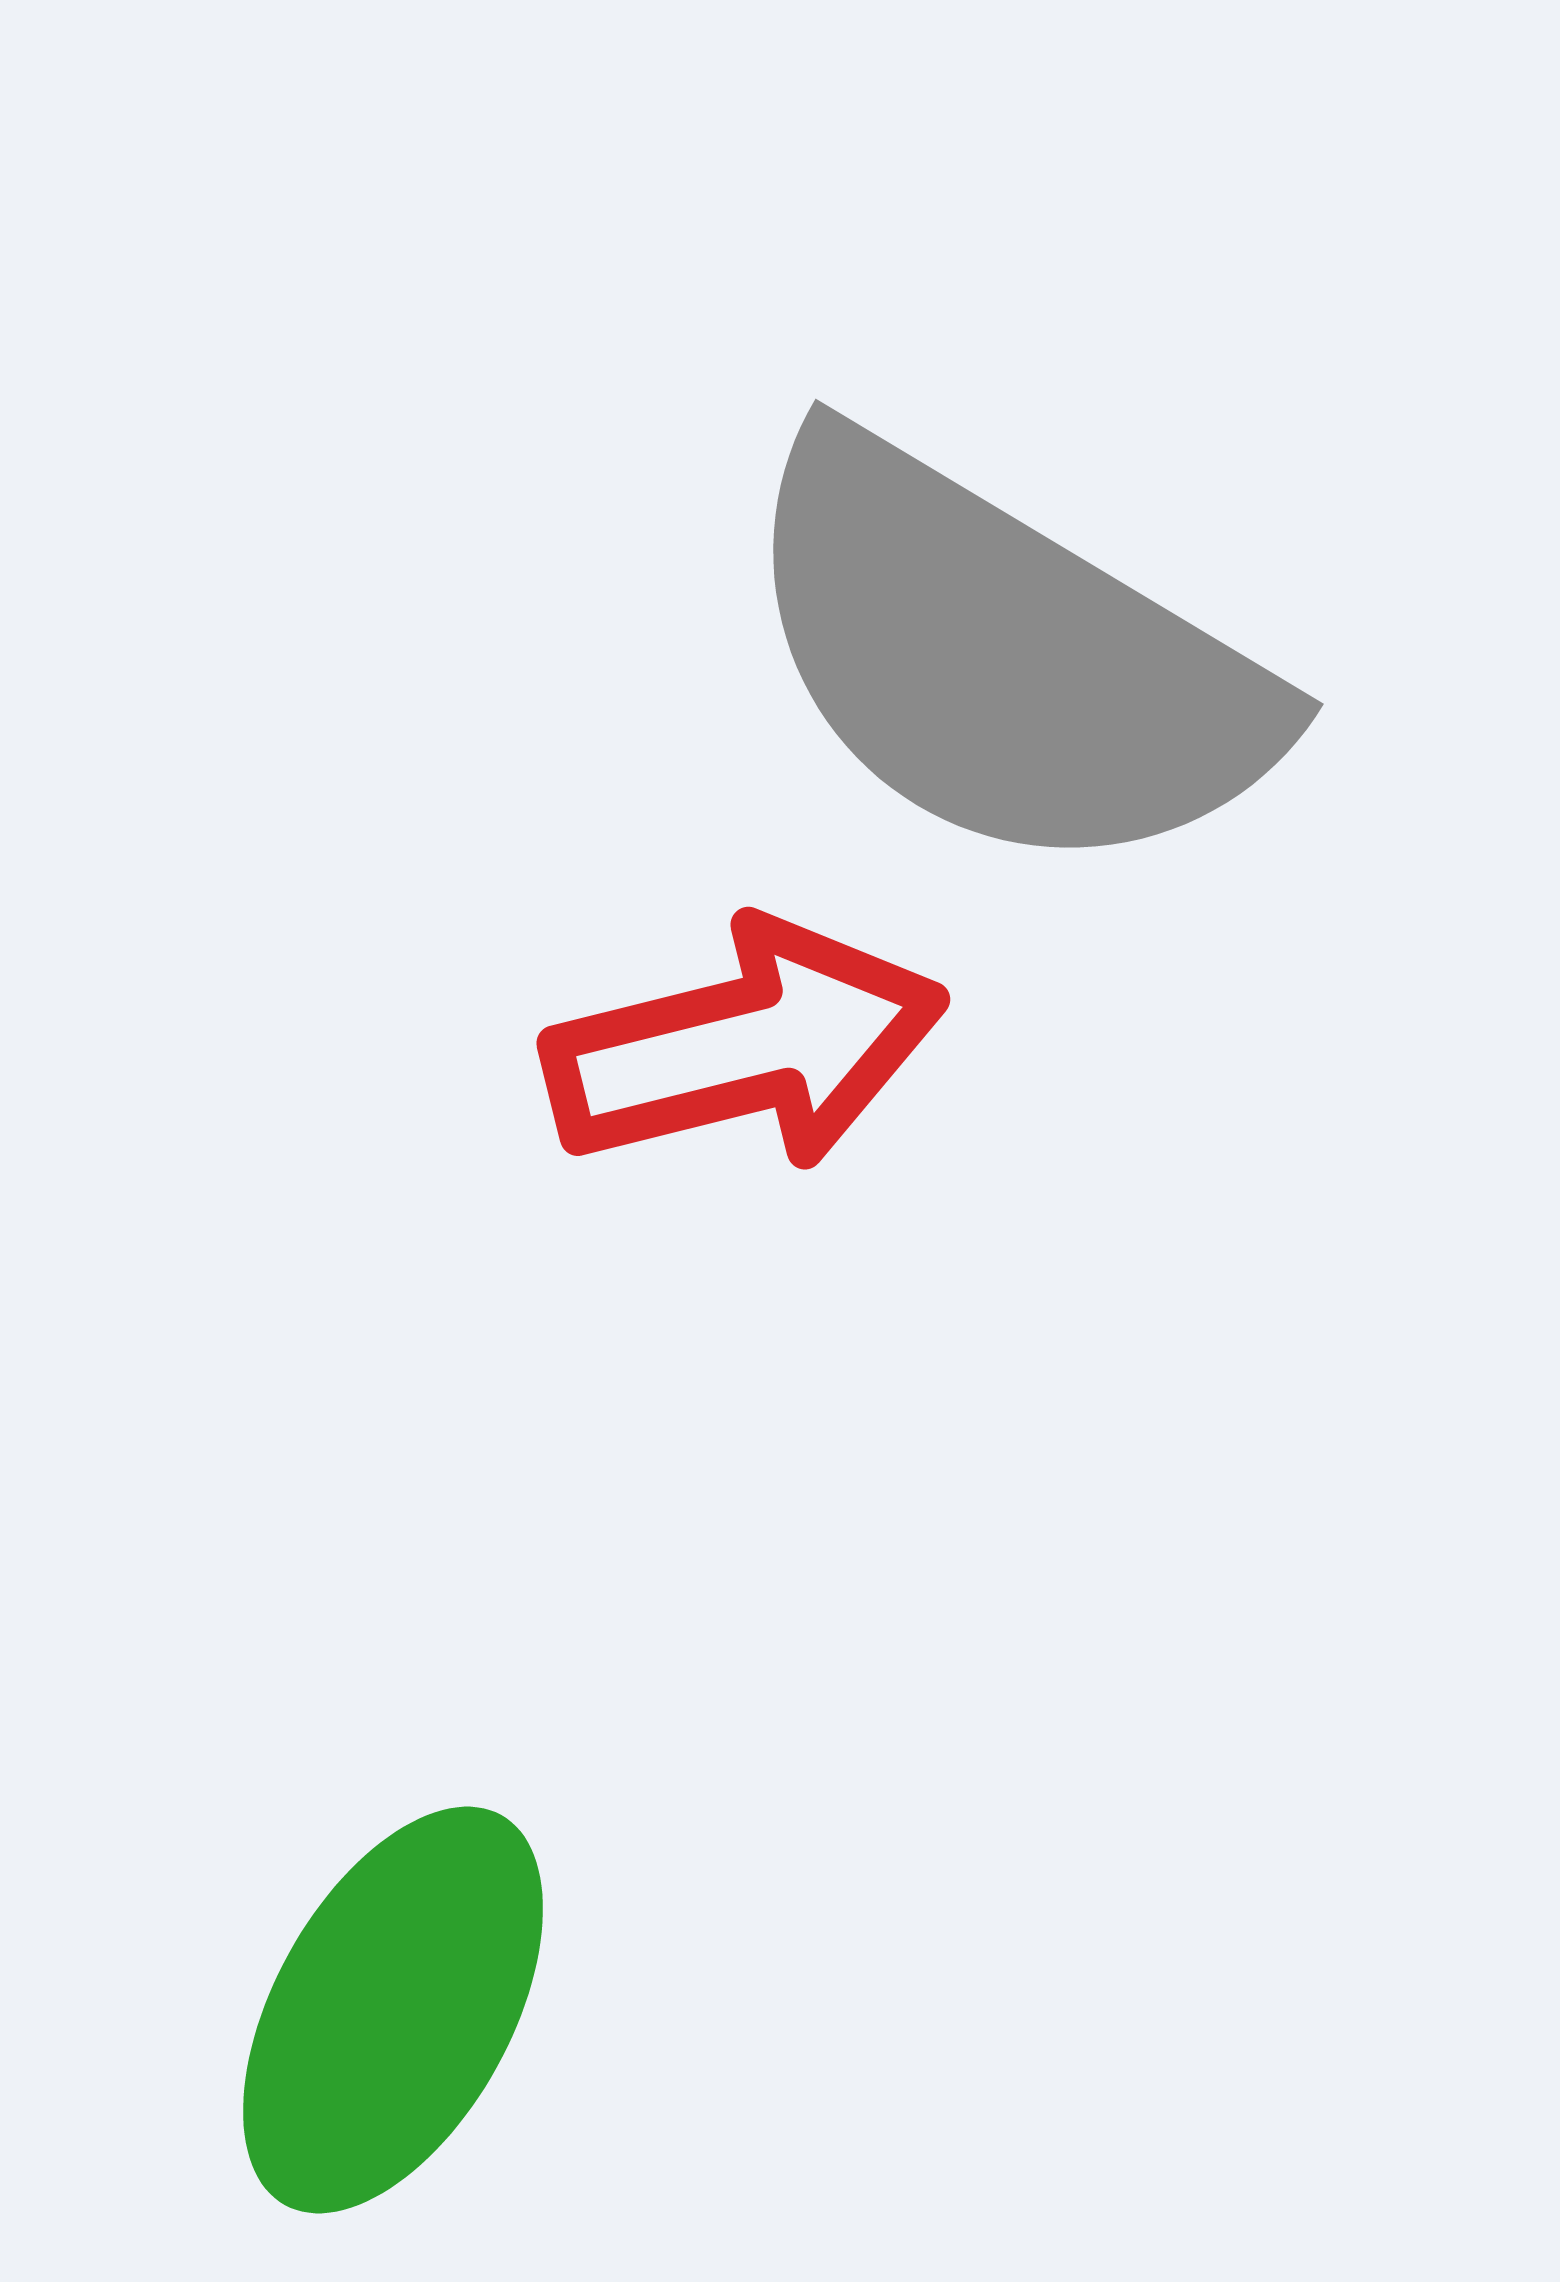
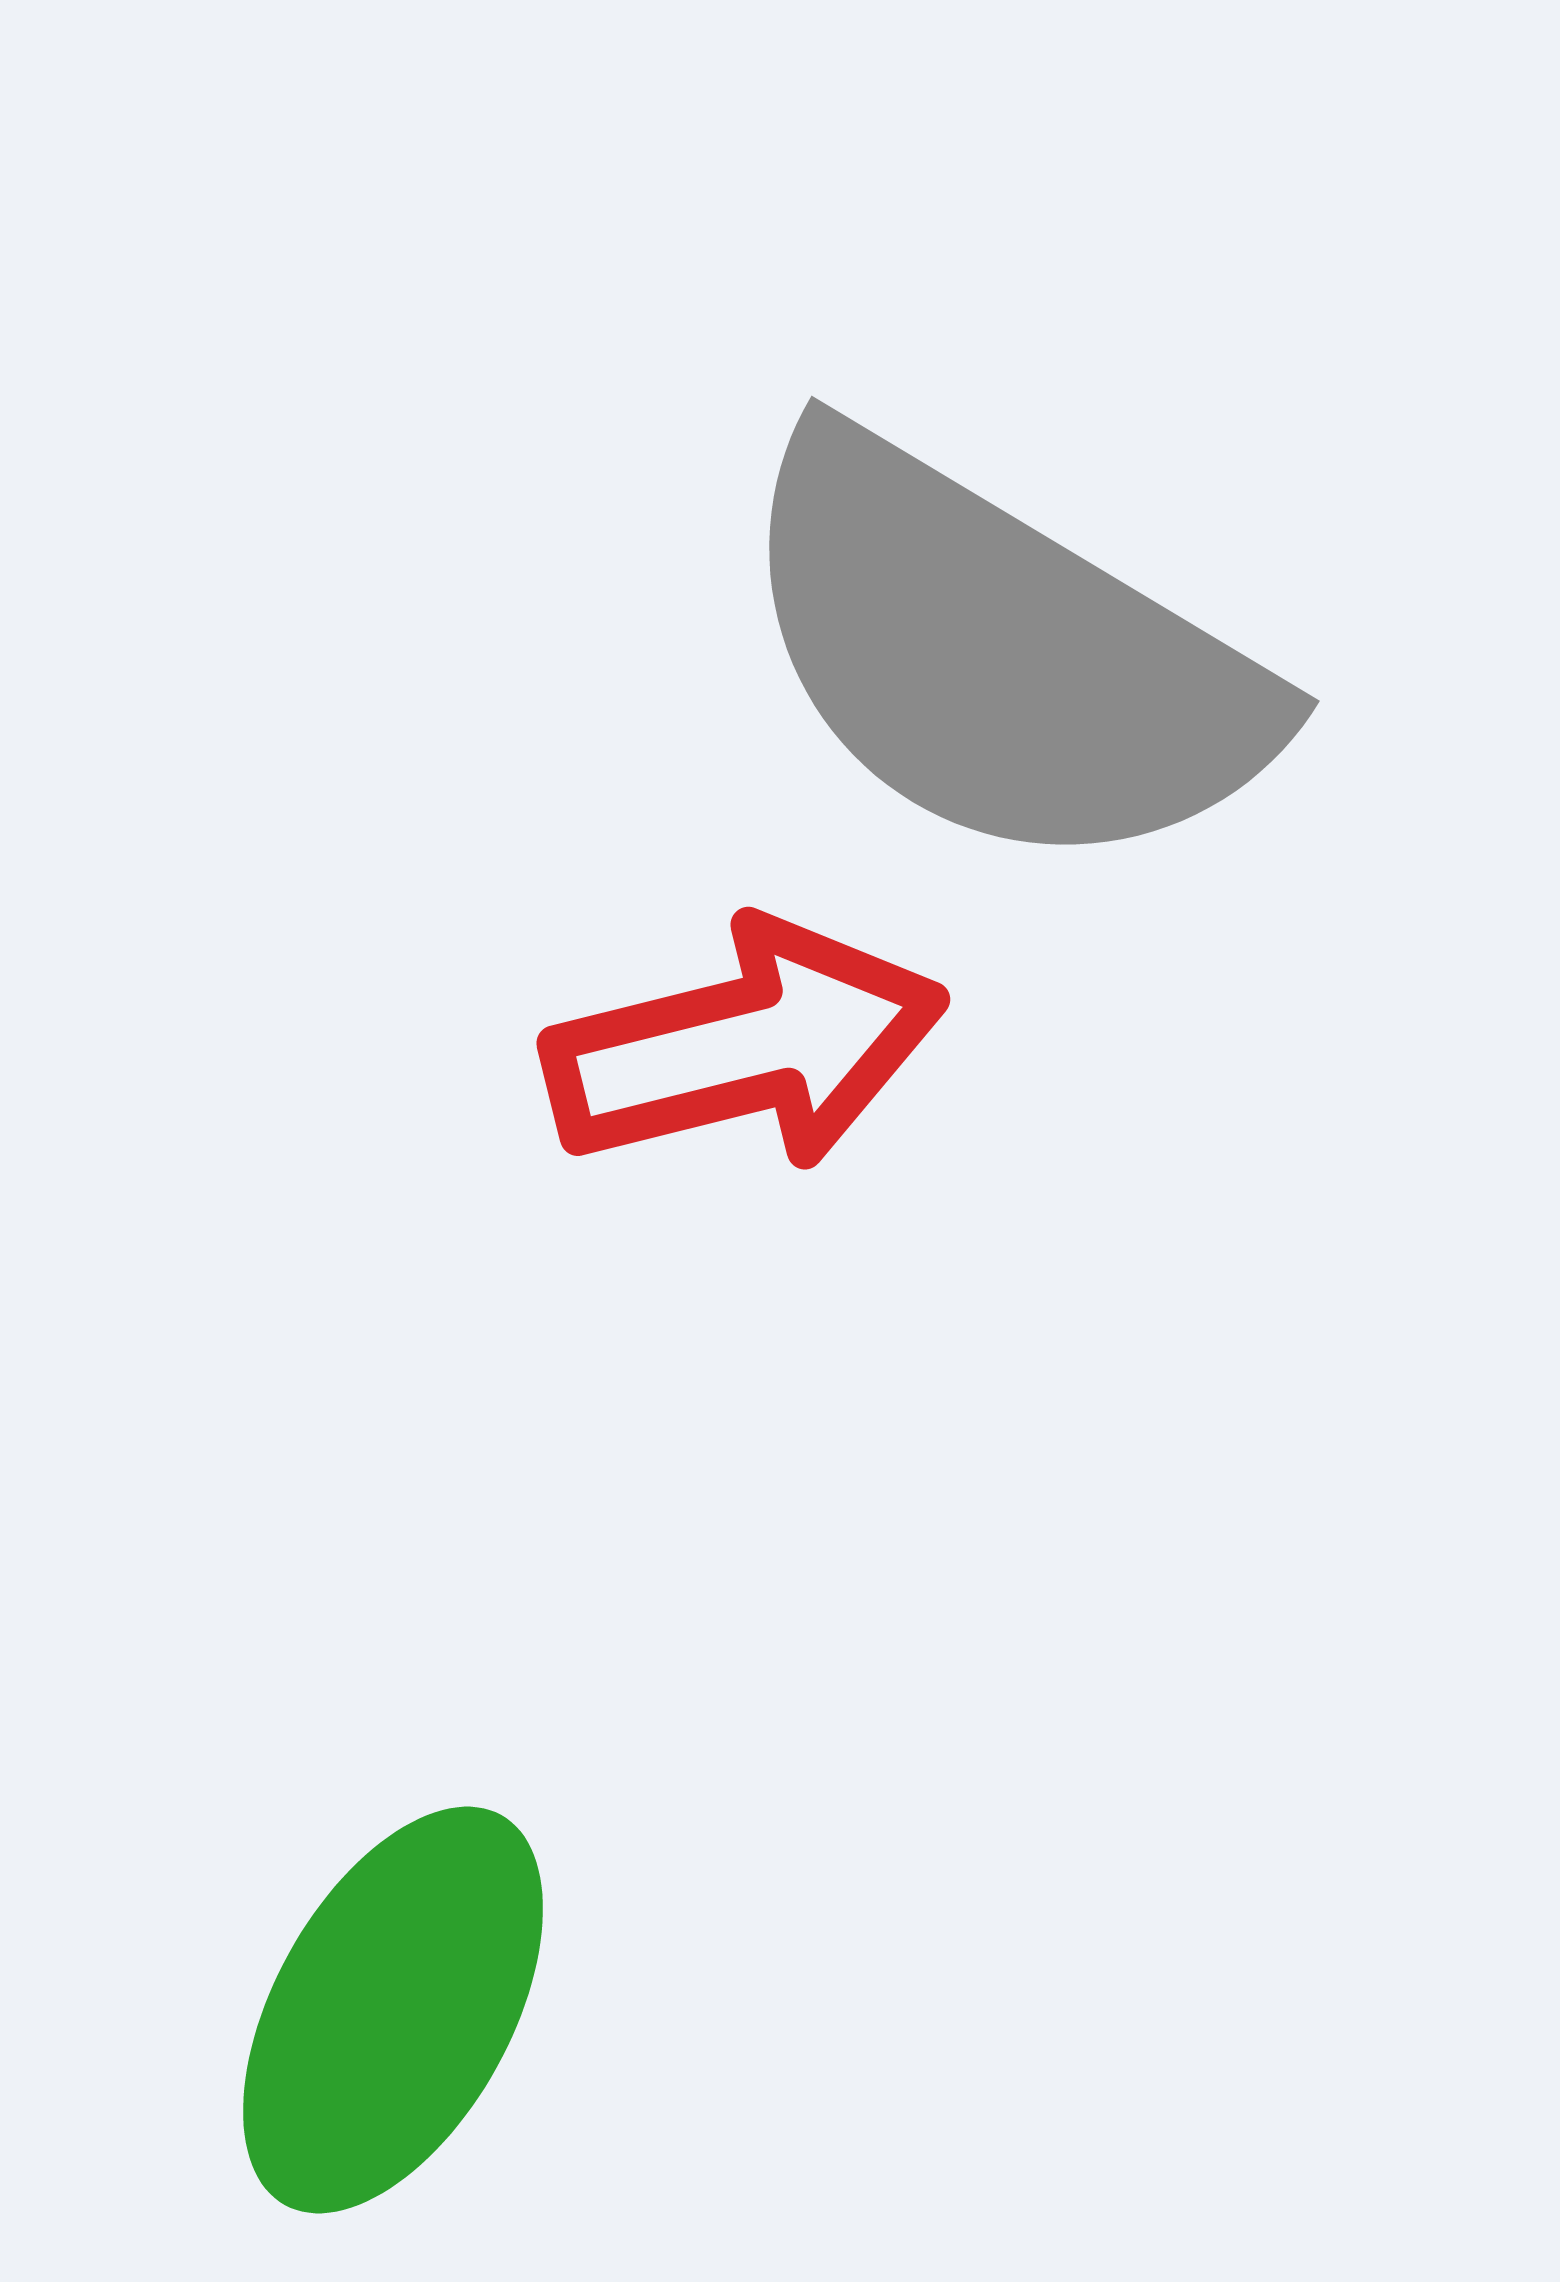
gray semicircle: moved 4 px left, 3 px up
